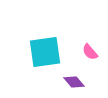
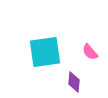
purple diamond: rotated 45 degrees clockwise
